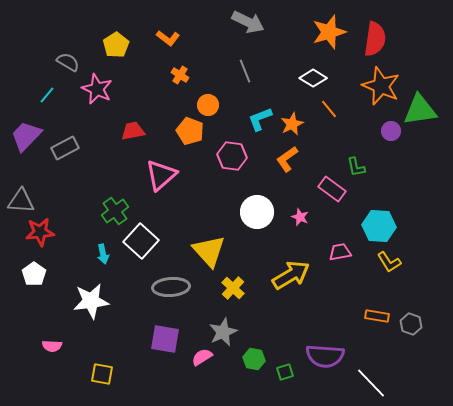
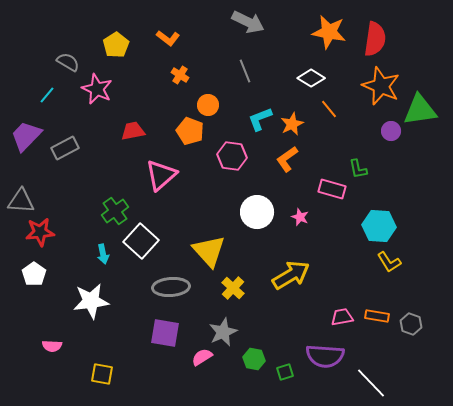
orange star at (329, 32): rotated 28 degrees clockwise
white diamond at (313, 78): moved 2 px left
green L-shape at (356, 167): moved 2 px right, 2 px down
pink rectangle at (332, 189): rotated 20 degrees counterclockwise
pink trapezoid at (340, 252): moved 2 px right, 65 px down
purple square at (165, 339): moved 6 px up
